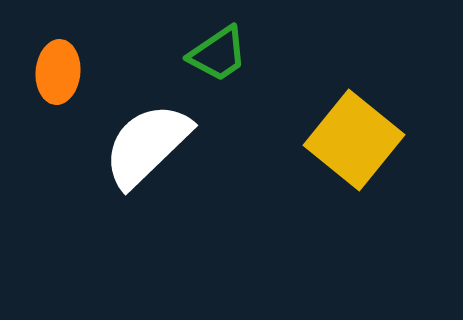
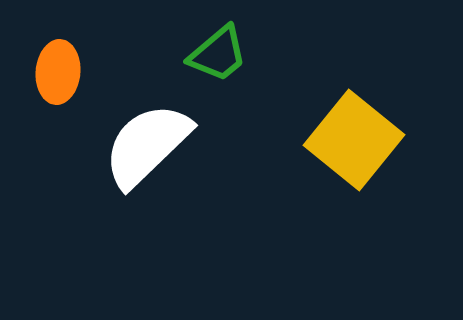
green trapezoid: rotated 6 degrees counterclockwise
